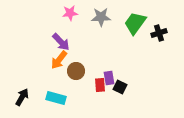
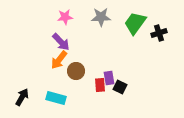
pink star: moved 5 px left, 4 px down
